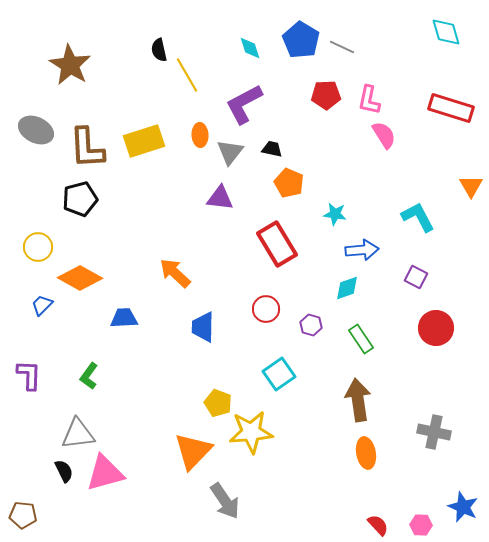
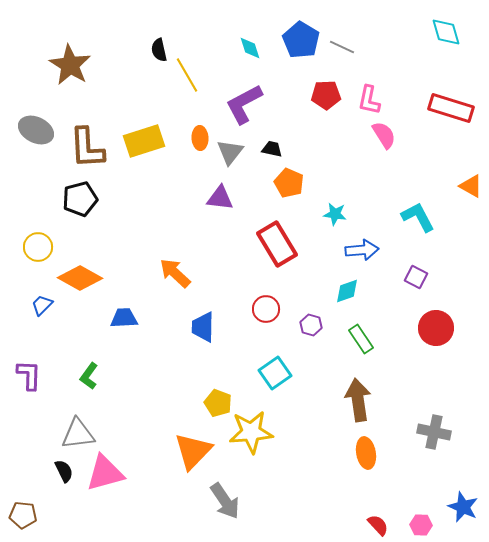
orange ellipse at (200, 135): moved 3 px down
orange triangle at (471, 186): rotated 30 degrees counterclockwise
cyan diamond at (347, 288): moved 3 px down
cyan square at (279, 374): moved 4 px left, 1 px up
